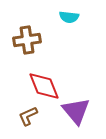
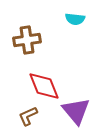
cyan semicircle: moved 6 px right, 2 px down
